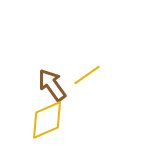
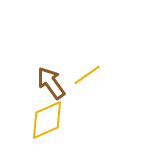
brown arrow: moved 1 px left, 2 px up
